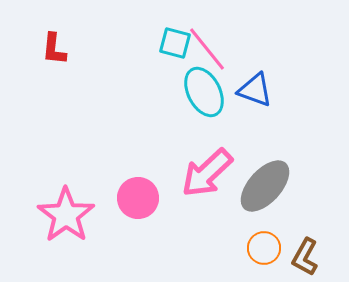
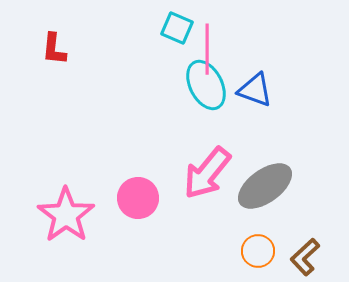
cyan square: moved 2 px right, 15 px up; rotated 8 degrees clockwise
pink line: rotated 39 degrees clockwise
cyan ellipse: moved 2 px right, 7 px up
pink arrow: rotated 8 degrees counterclockwise
gray ellipse: rotated 12 degrees clockwise
orange circle: moved 6 px left, 3 px down
brown L-shape: rotated 18 degrees clockwise
